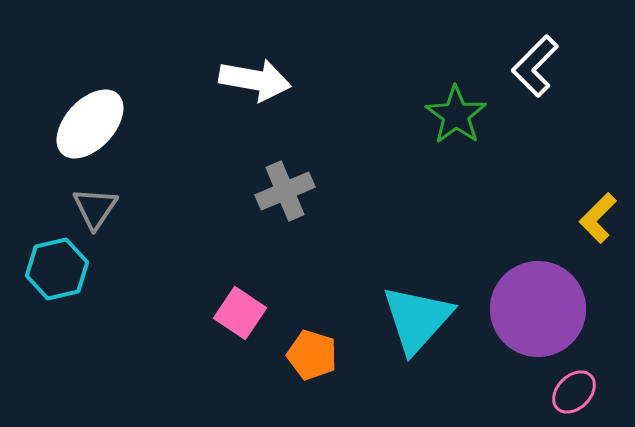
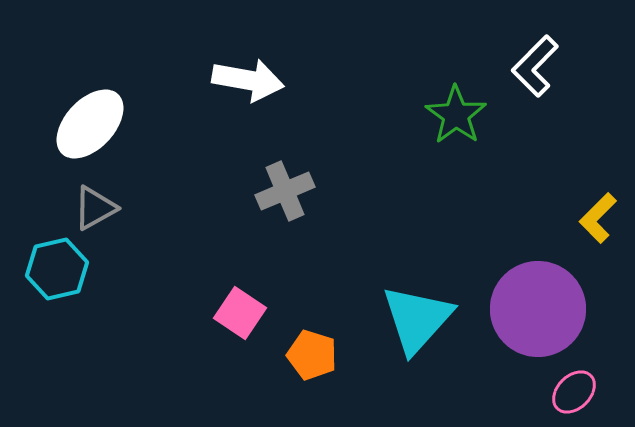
white arrow: moved 7 px left
gray triangle: rotated 27 degrees clockwise
